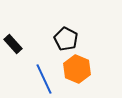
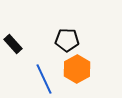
black pentagon: moved 1 px right, 1 px down; rotated 25 degrees counterclockwise
orange hexagon: rotated 8 degrees clockwise
